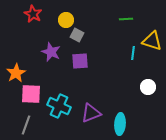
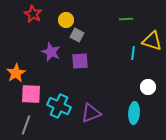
cyan ellipse: moved 14 px right, 11 px up
